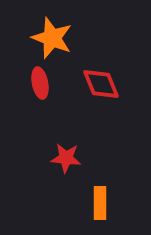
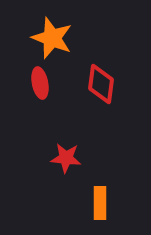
red diamond: rotated 30 degrees clockwise
